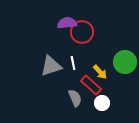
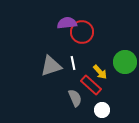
white circle: moved 7 px down
